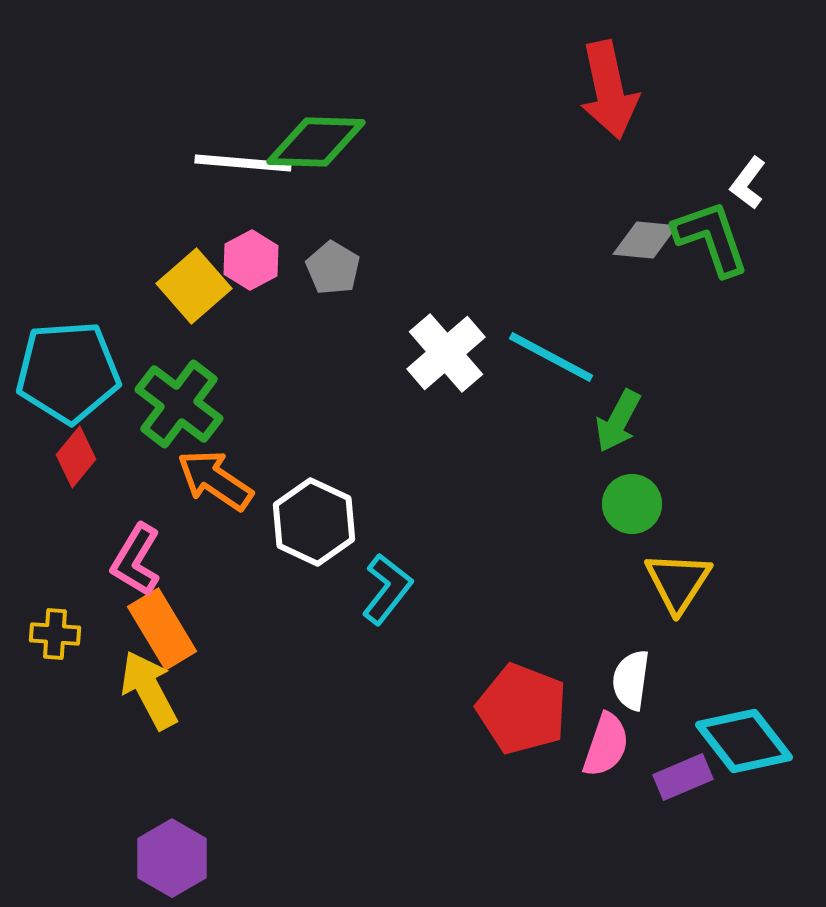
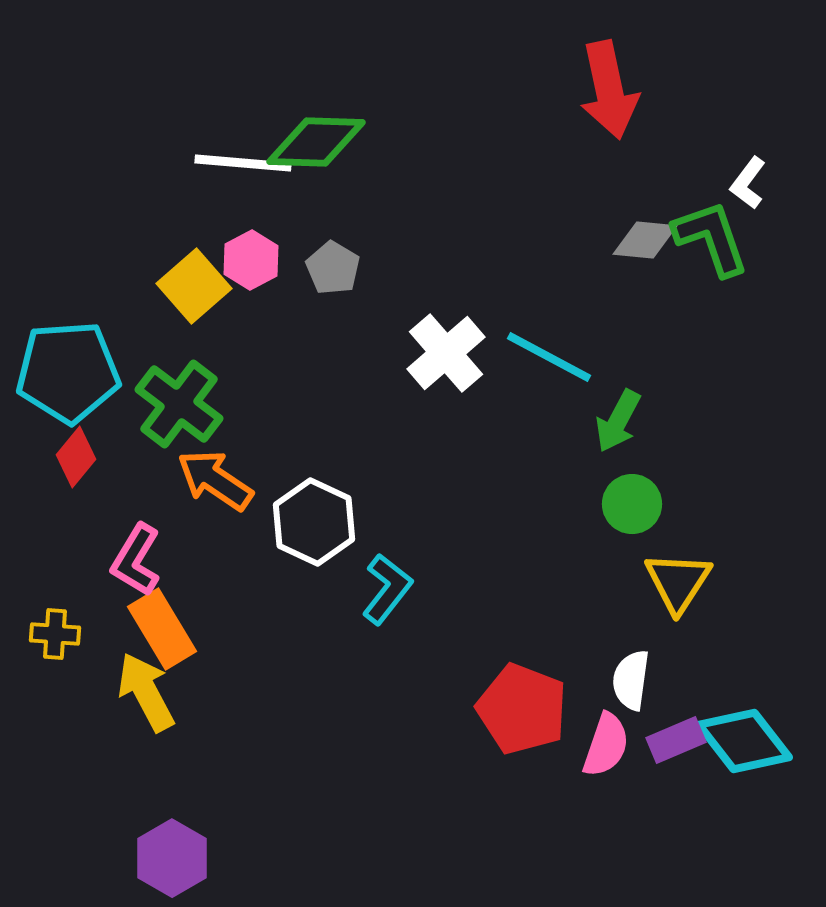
cyan line: moved 2 px left
yellow arrow: moved 3 px left, 2 px down
purple rectangle: moved 7 px left, 37 px up
